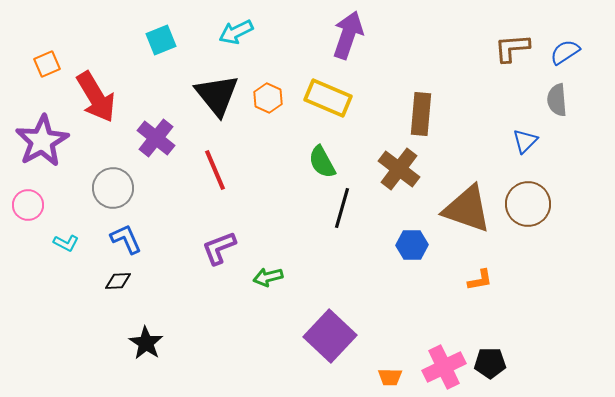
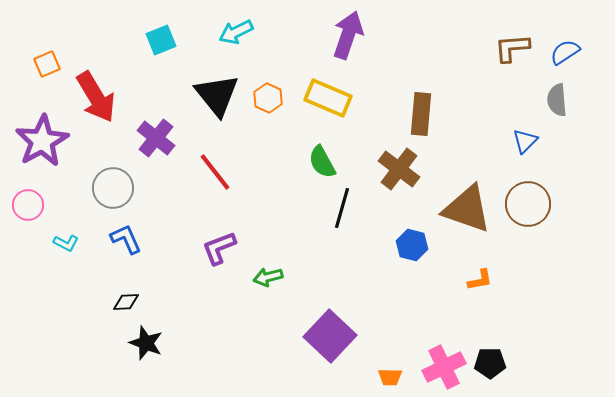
red line: moved 2 px down; rotated 15 degrees counterclockwise
blue hexagon: rotated 16 degrees clockwise
black diamond: moved 8 px right, 21 px down
black star: rotated 12 degrees counterclockwise
